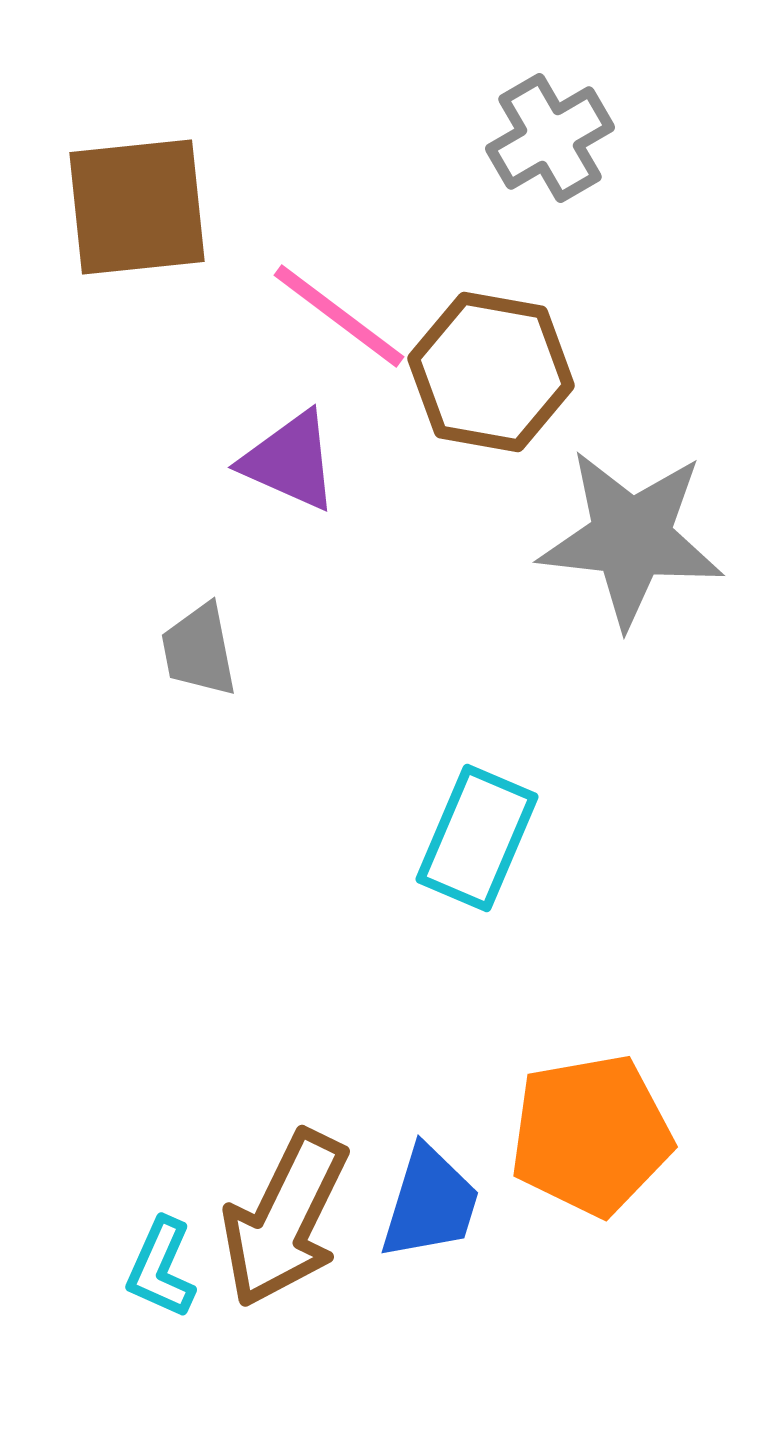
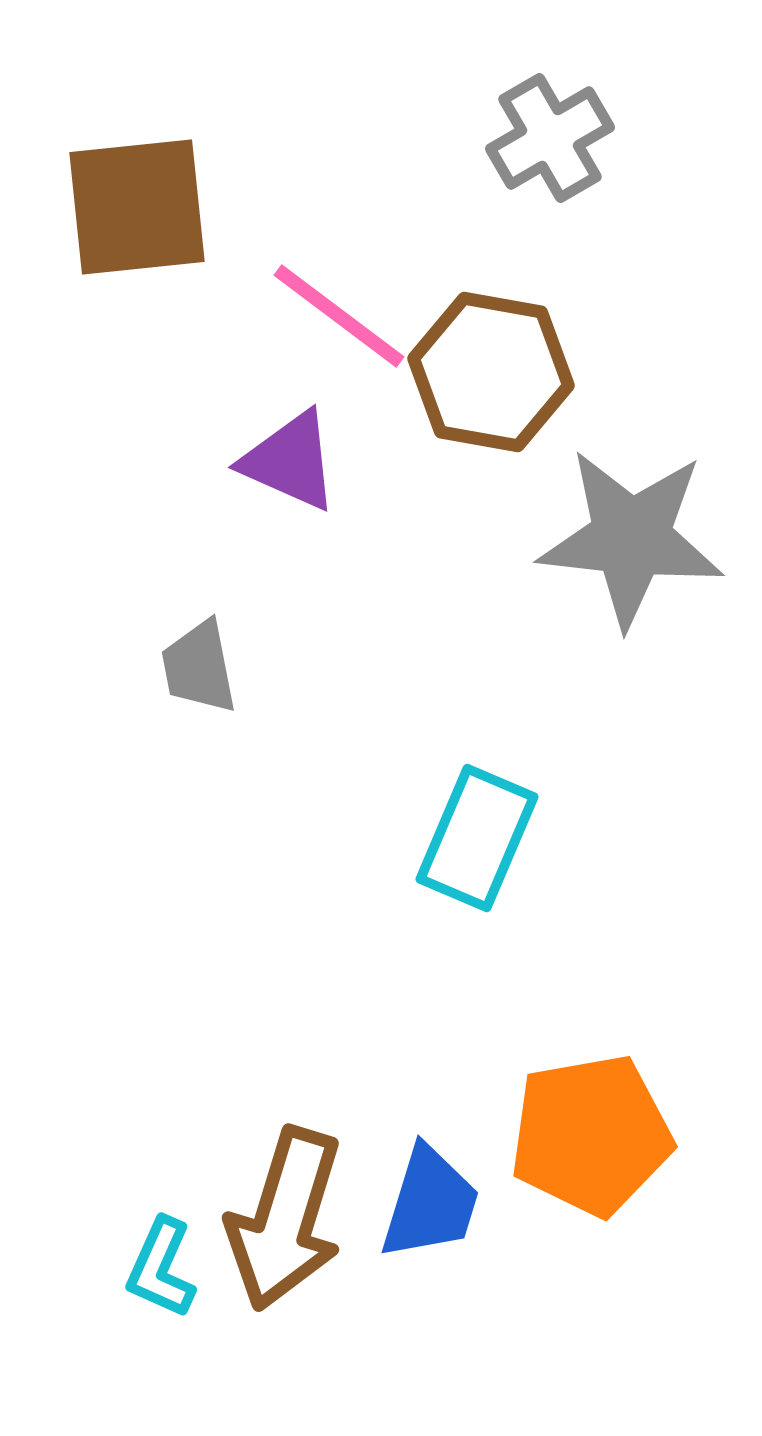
gray trapezoid: moved 17 px down
brown arrow: rotated 9 degrees counterclockwise
